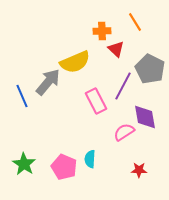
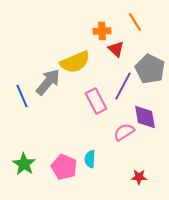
red star: moved 7 px down
